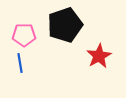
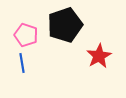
pink pentagon: moved 2 px right; rotated 20 degrees clockwise
blue line: moved 2 px right
